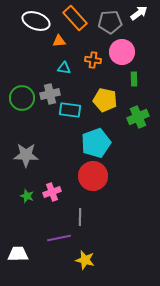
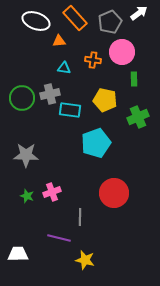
gray pentagon: rotated 20 degrees counterclockwise
red circle: moved 21 px right, 17 px down
purple line: rotated 25 degrees clockwise
